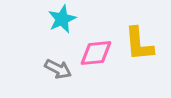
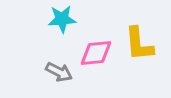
cyan star: rotated 20 degrees clockwise
gray arrow: moved 1 px right, 3 px down
